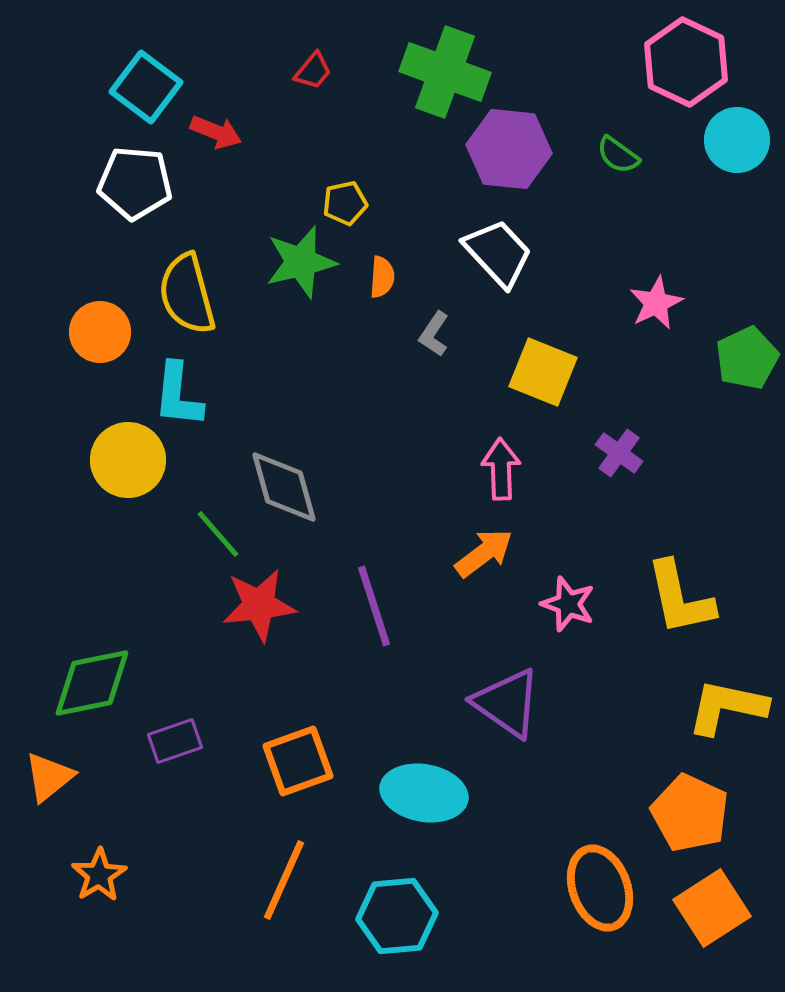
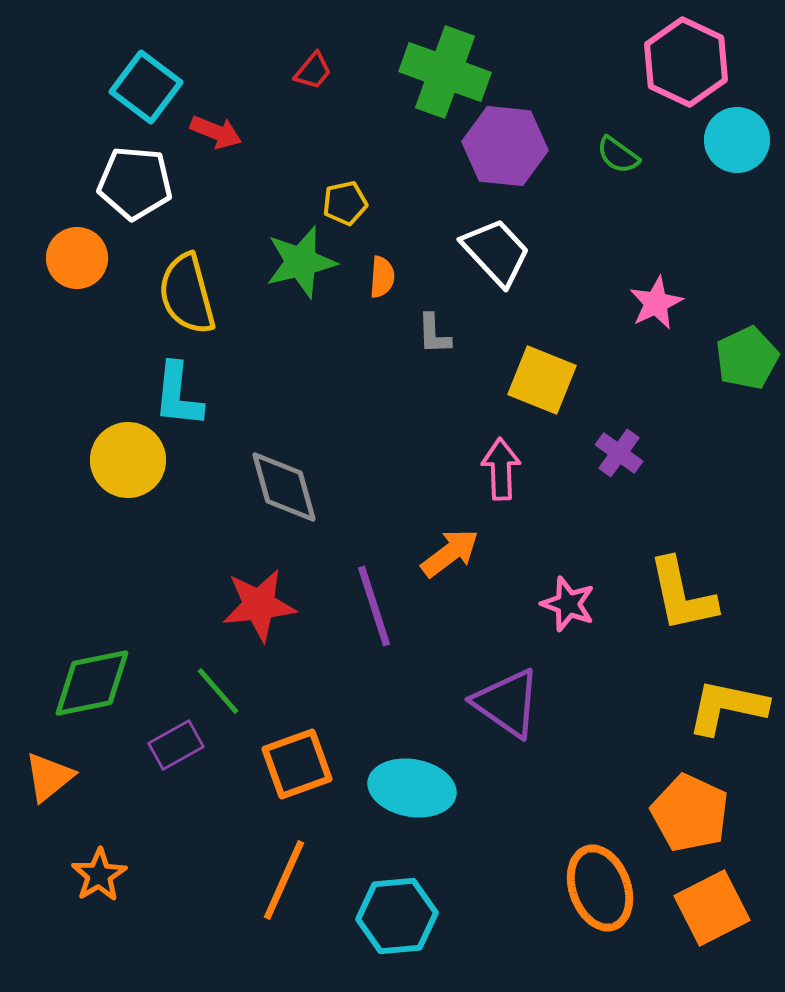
purple hexagon at (509, 149): moved 4 px left, 3 px up
white trapezoid at (498, 253): moved 2 px left, 1 px up
orange circle at (100, 332): moved 23 px left, 74 px up
gray L-shape at (434, 334): rotated 36 degrees counterclockwise
yellow square at (543, 372): moved 1 px left, 8 px down
green line at (218, 534): moved 157 px down
orange arrow at (484, 553): moved 34 px left
yellow L-shape at (680, 598): moved 2 px right, 3 px up
purple rectangle at (175, 741): moved 1 px right, 4 px down; rotated 10 degrees counterclockwise
orange square at (298, 761): moved 1 px left, 3 px down
cyan ellipse at (424, 793): moved 12 px left, 5 px up
orange square at (712, 908): rotated 6 degrees clockwise
